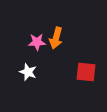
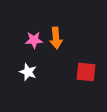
orange arrow: rotated 20 degrees counterclockwise
pink star: moved 3 px left, 2 px up
